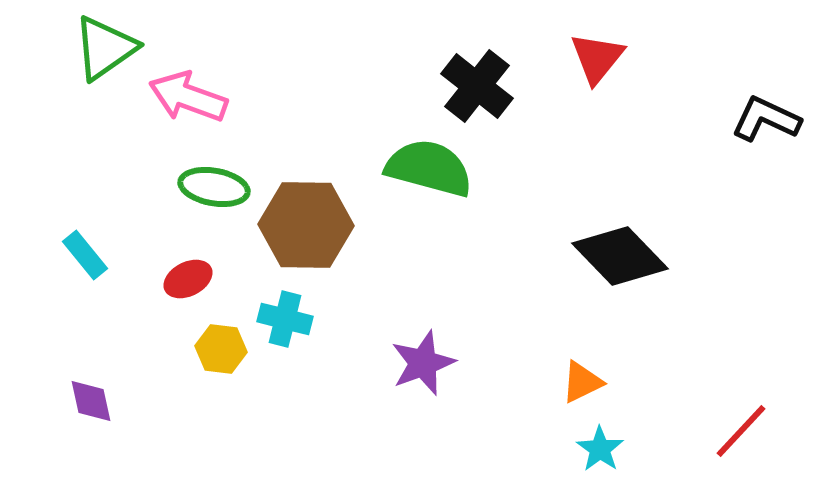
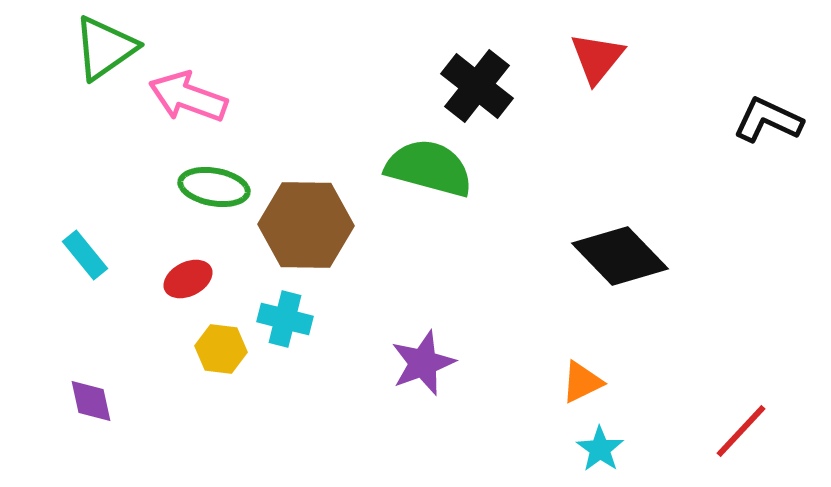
black L-shape: moved 2 px right, 1 px down
